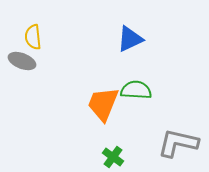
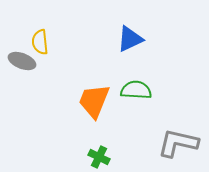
yellow semicircle: moved 7 px right, 5 px down
orange trapezoid: moved 9 px left, 3 px up
green cross: moved 14 px left; rotated 10 degrees counterclockwise
